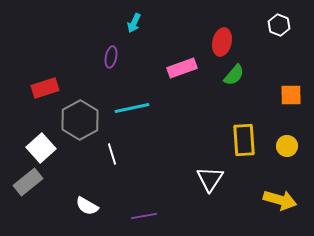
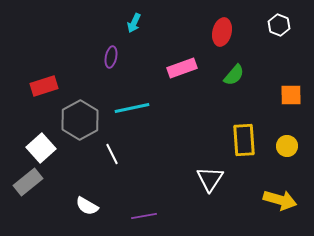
red ellipse: moved 10 px up
red rectangle: moved 1 px left, 2 px up
white line: rotated 10 degrees counterclockwise
